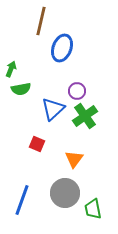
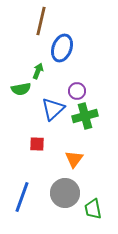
green arrow: moved 27 px right, 2 px down
green cross: rotated 20 degrees clockwise
red square: rotated 21 degrees counterclockwise
blue line: moved 3 px up
